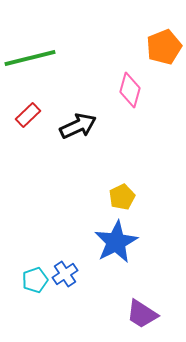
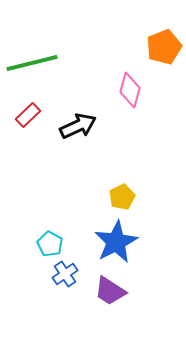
green line: moved 2 px right, 5 px down
cyan pentagon: moved 15 px right, 36 px up; rotated 25 degrees counterclockwise
purple trapezoid: moved 32 px left, 23 px up
